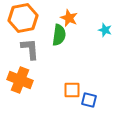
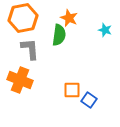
blue square: rotated 21 degrees clockwise
